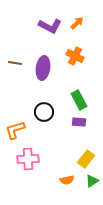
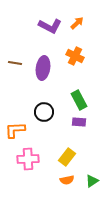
orange L-shape: rotated 15 degrees clockwise
yellow rectangle: moved 19 px left, 2 px up
